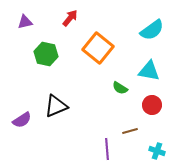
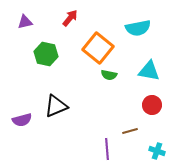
cyan semicircle: moved 14 px left, 2 px up; rotated 25 degrees clockwise
green semicircle: moved 11 px left, 13 px up; rotated 21 degrees counterclockwise
purple semicircle: rotated 18 degrees clockwise
